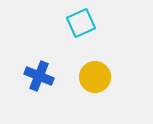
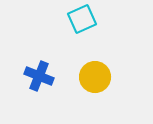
cyan square: moved 1 px right, 4 px up
